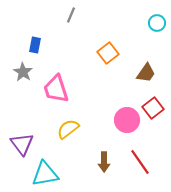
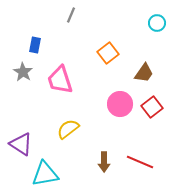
brown trapezoid: moved 2 px left
pink trapezoid: moved 4 px right, 9 px up
red square: moved 1 px left, 1 px up
pink circle: moved 7 px left, 16 px up
purple triangle: moved 1 px left; rotated 20 degrees counterclockwise
red line: rotated 32 degrees counterclockwise
